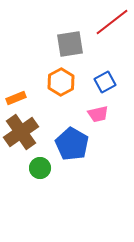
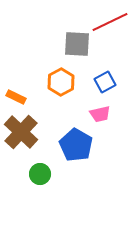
red line: moved 2 px left; rotated 12 degrees clockwise
gray square: moved 7 px right; rotated 12 degrees clockwise
orange rectangle: moved 1 px up; rotated 48 degrees clockwise
pink trapezoid: moved 2 px right
brown cross: rotated 12 degrees counterclockwise
blue pentagon: moved 4 px right, 1 px down
green circle: moved 6 px down
